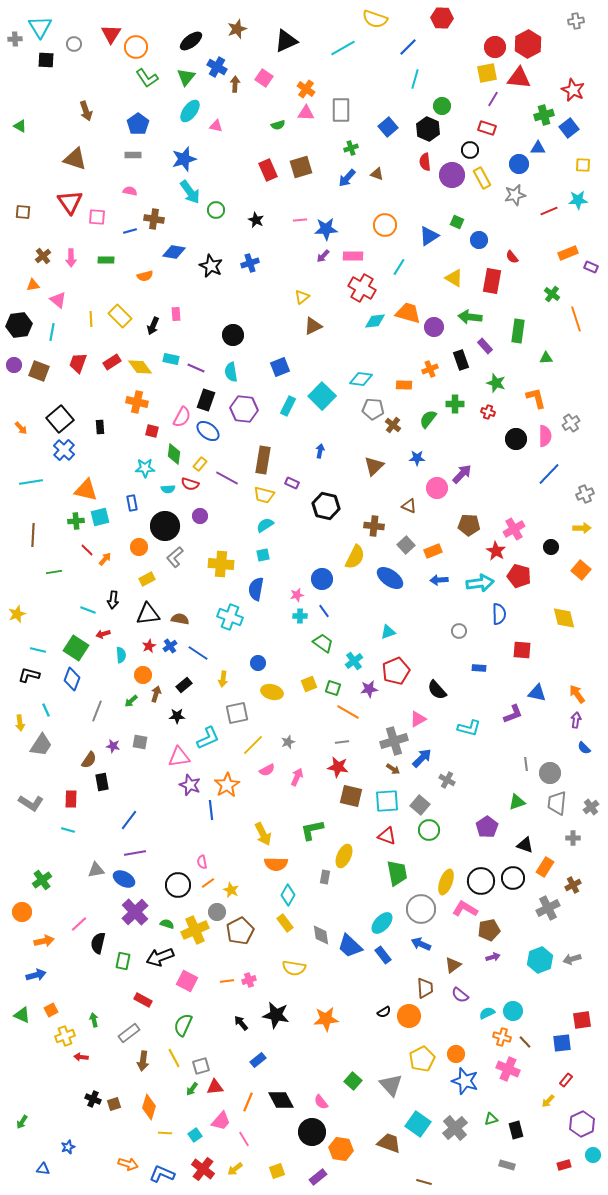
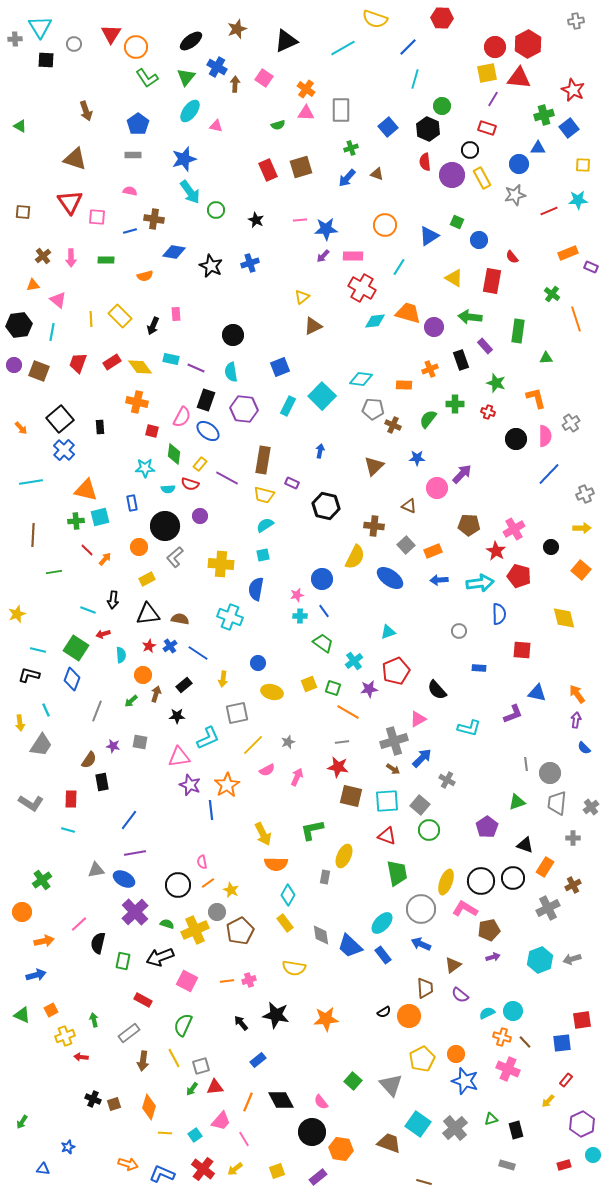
brown cross at (393, 425): rotated 14 degrees counterclockwise
